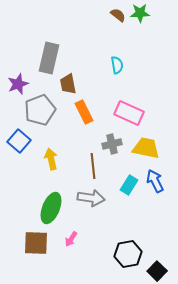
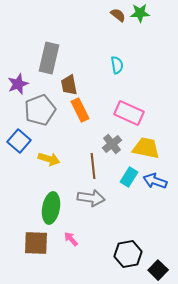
brown trapezoid: moved 1 px right, 1 px down
orange rectangle: moved 4 px left, 2 px up
gray cross: rotated 24 degrees counterclockwise
yellow arrow: moved 2 px left; rotated 120 degrees clockwise
blue arrow: rotated 45 degrees counterclockwise
cyan rectangle: moved 8 px up
green ellipse: rotated 12 degrees counterclockwise
pink arrow: rotated 105 degrees clockwise
black square: moved 1 px right, 1 px up
